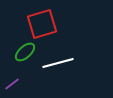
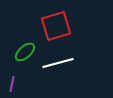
red square: moved 14 px right, 2 px down
purple line: rotated 42 degrees counterclockwise
